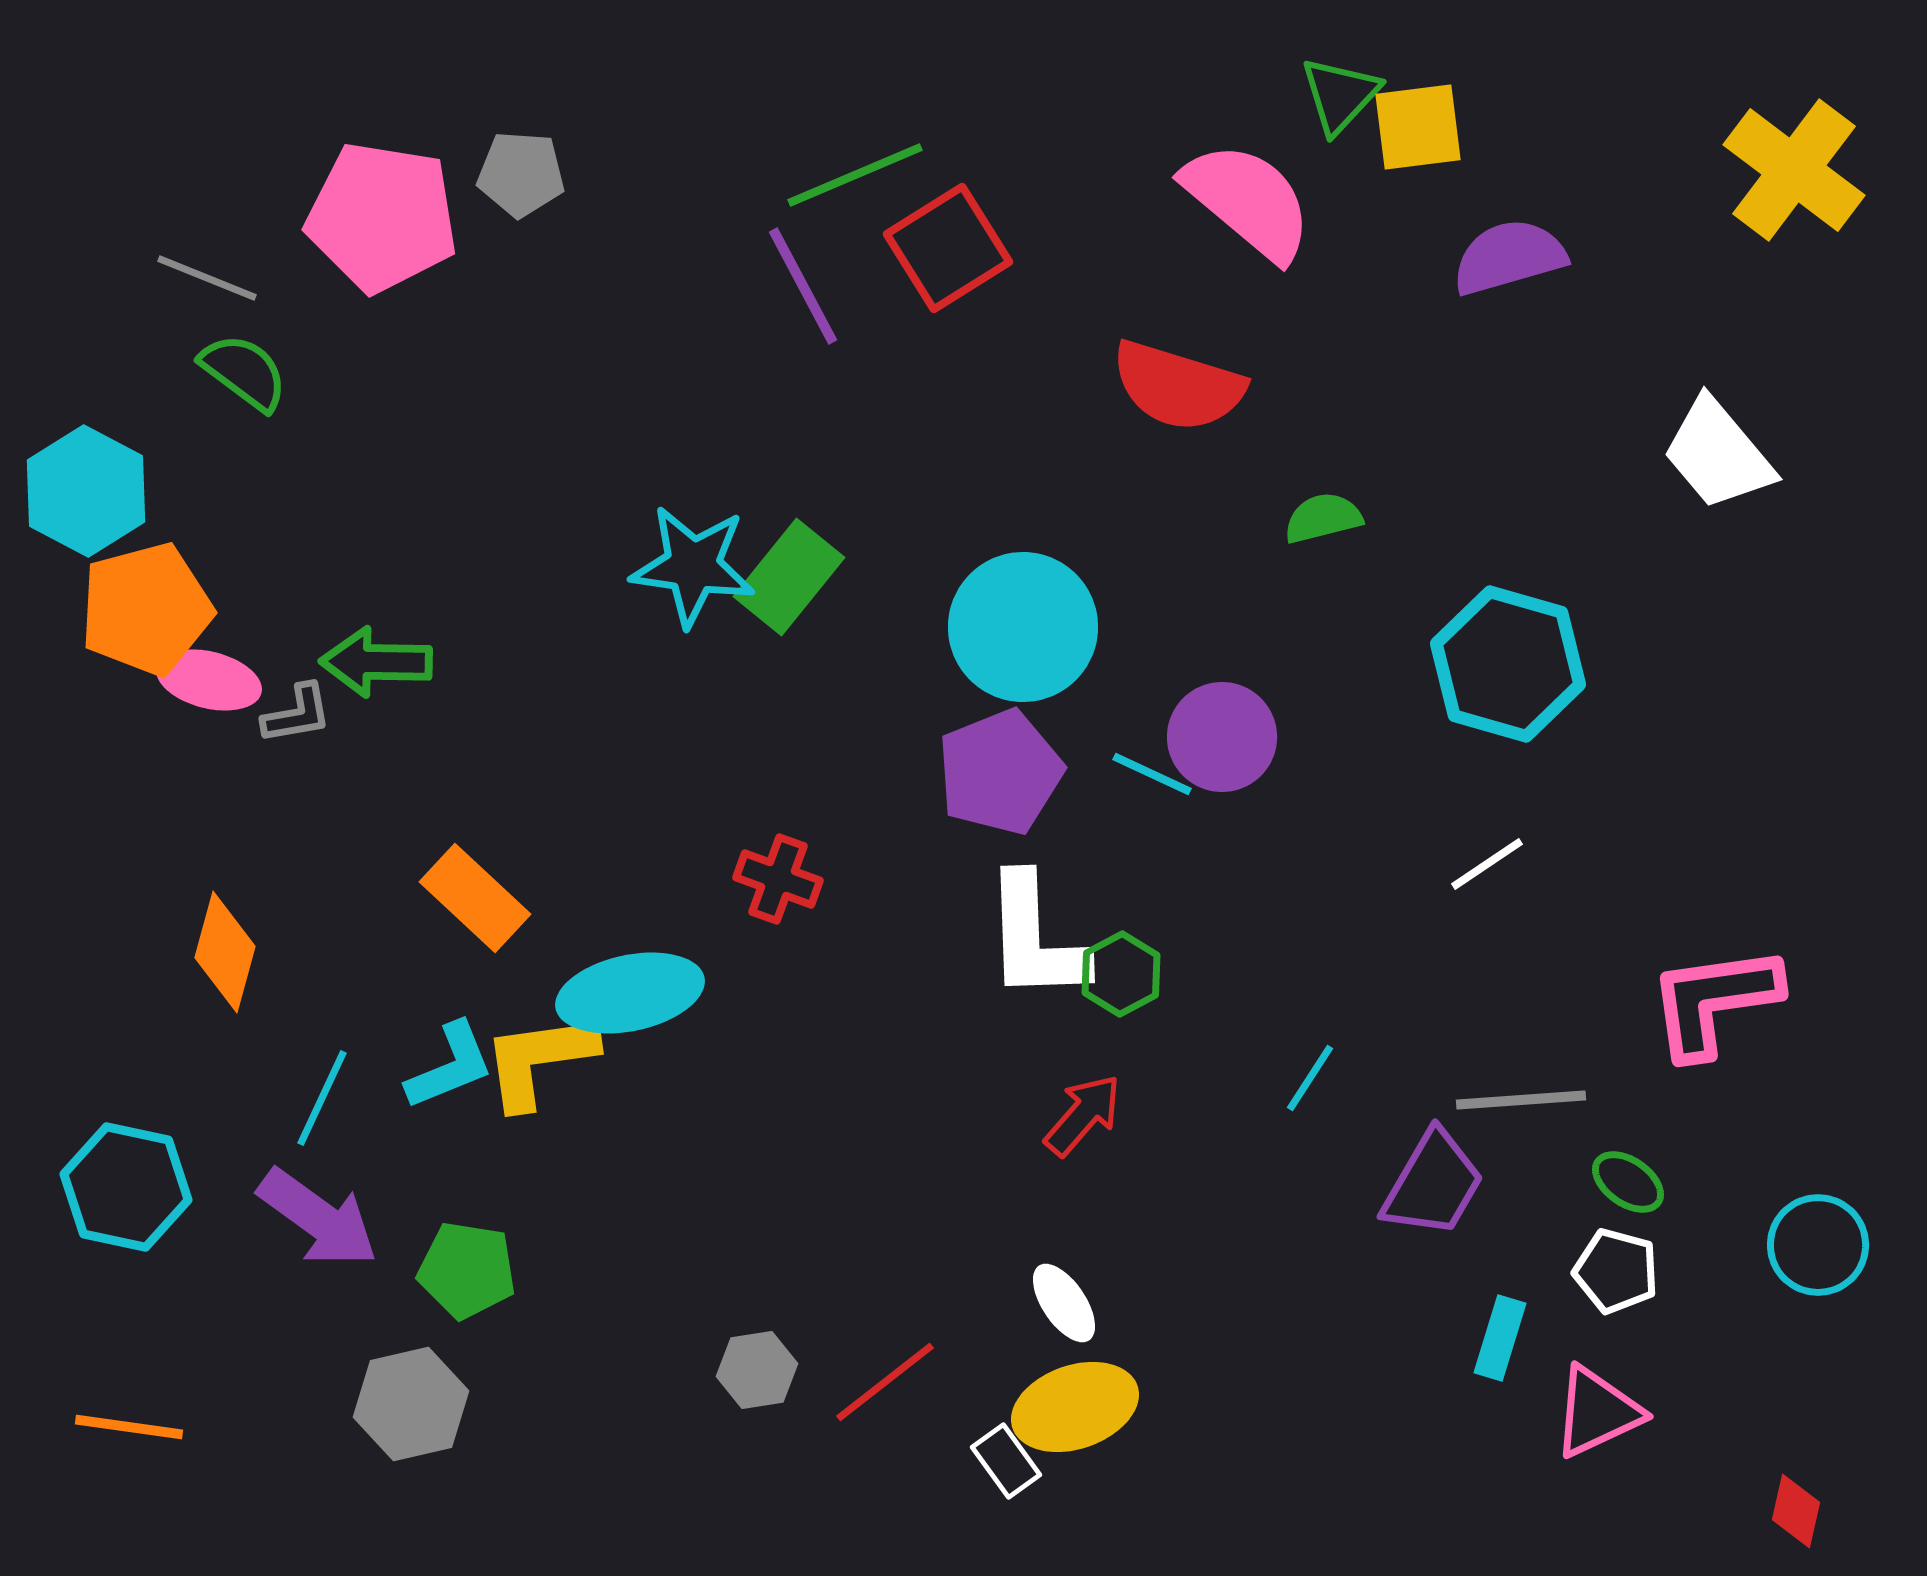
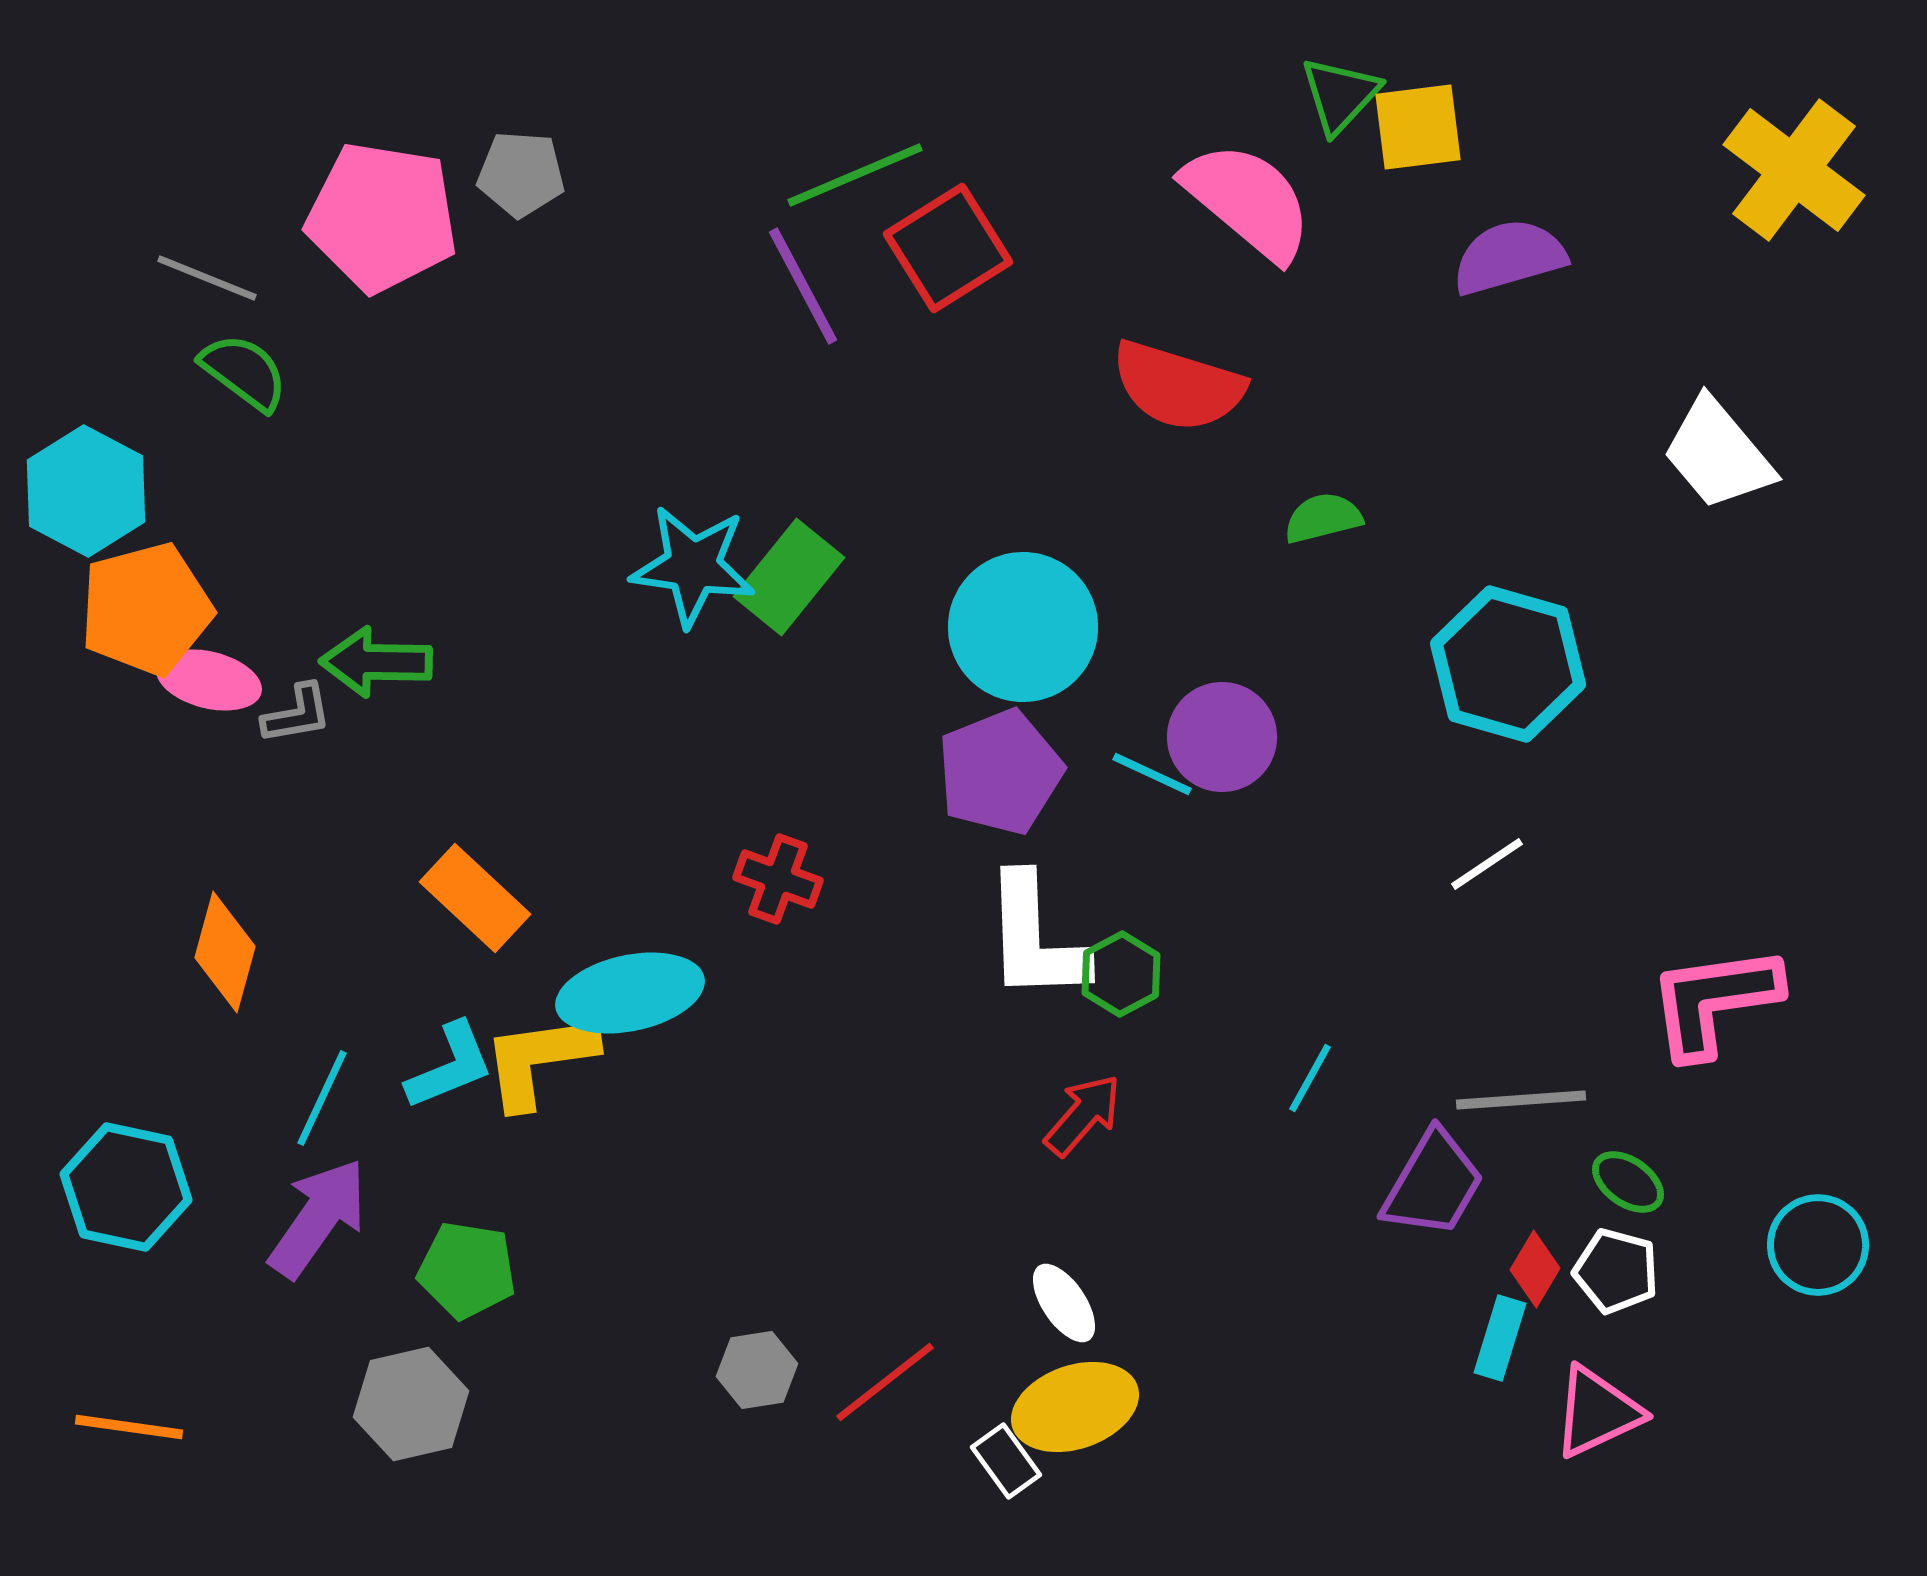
cyan line at (1310, 1078): rotated 4 degrees counterclockwise
purple arrow at (318, 1218): rotated 91 degrees counterclockwise
red diamond at (1796, 1511): moved 261 px left, 242 px up; rotated 18 degrees clockwise
